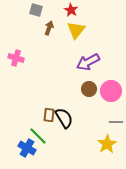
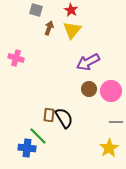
yellow triangle: moved 4 px left
yellow star: moved 2 px right, 4 px down
blue cross: rotated 24 degrees counterclockwise
